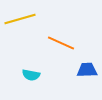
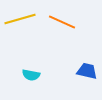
orange line: moved 1 px right, 21 px up
blue trapezoid: moved 1 px down; rotated 15 degrees clockwise
